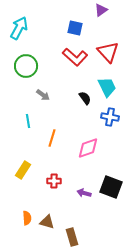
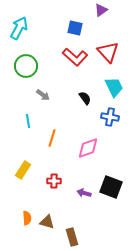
cyan trapezoid: moved 7 px right
